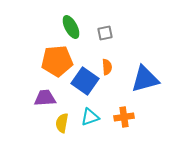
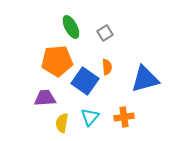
gray square: rotated 21 degrees counterclockwise
cyan triangle: rotated 30 degrees counterclockwise
